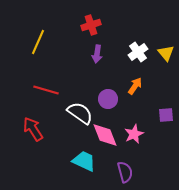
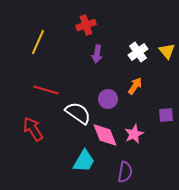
red cross: moved 5 px left
yellow triangle: moved 1 px right, 2 px up
white semicircle: moved 2 px left
cyan trapezoid: rotated 95 degrees clockwise
purple semicircle: rotated 25 degrees clockwise
